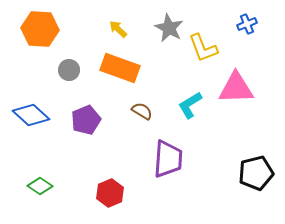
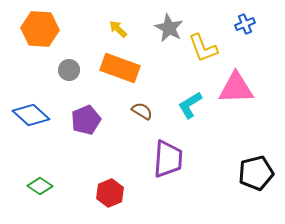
blue cross: moved 2 px left
